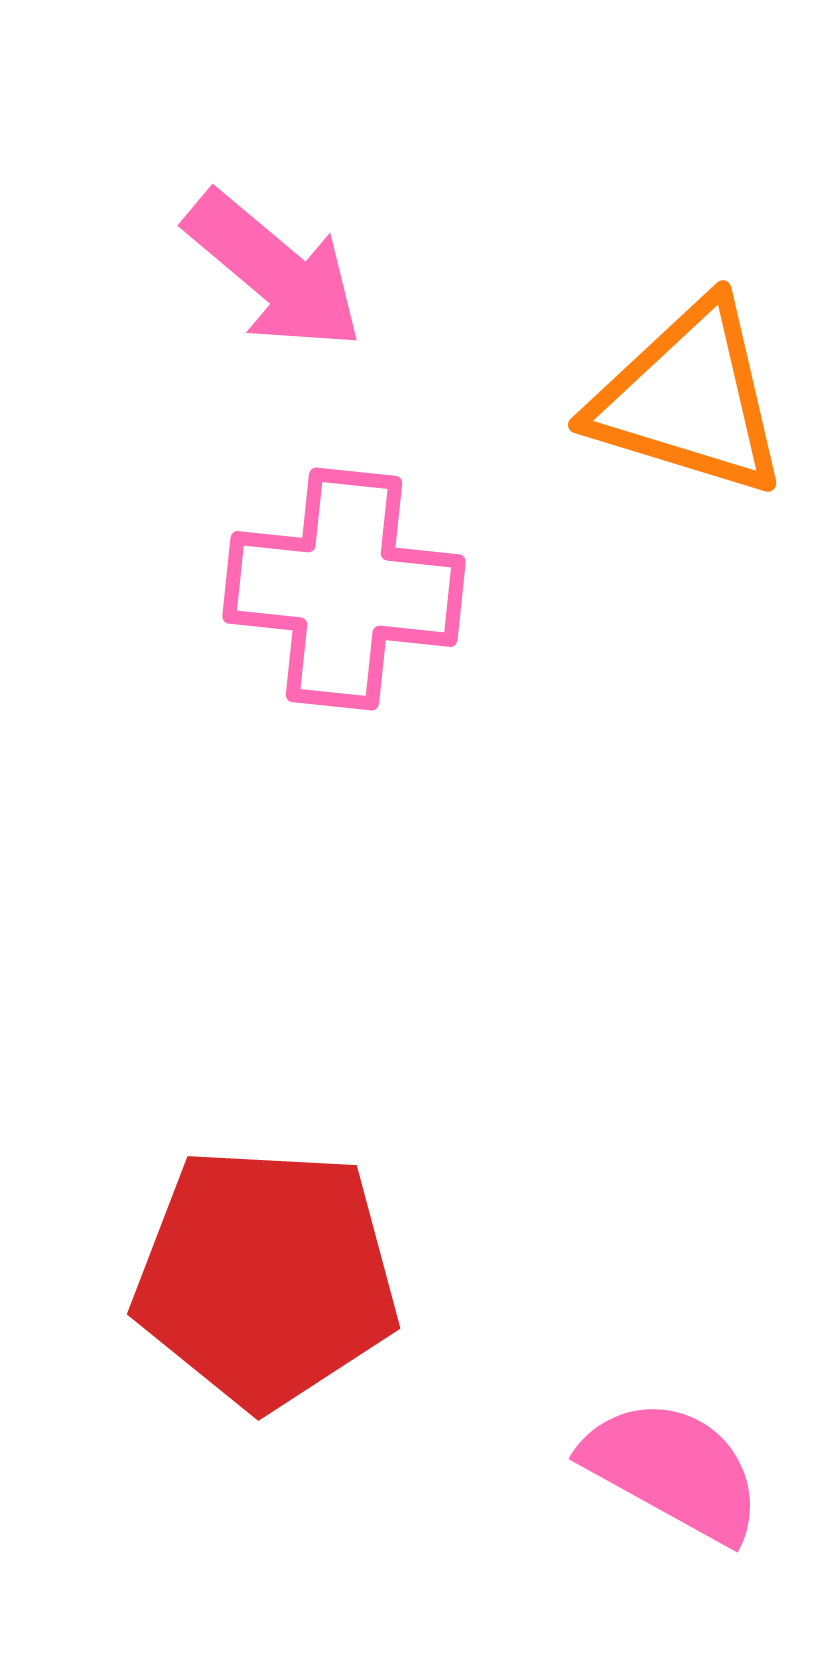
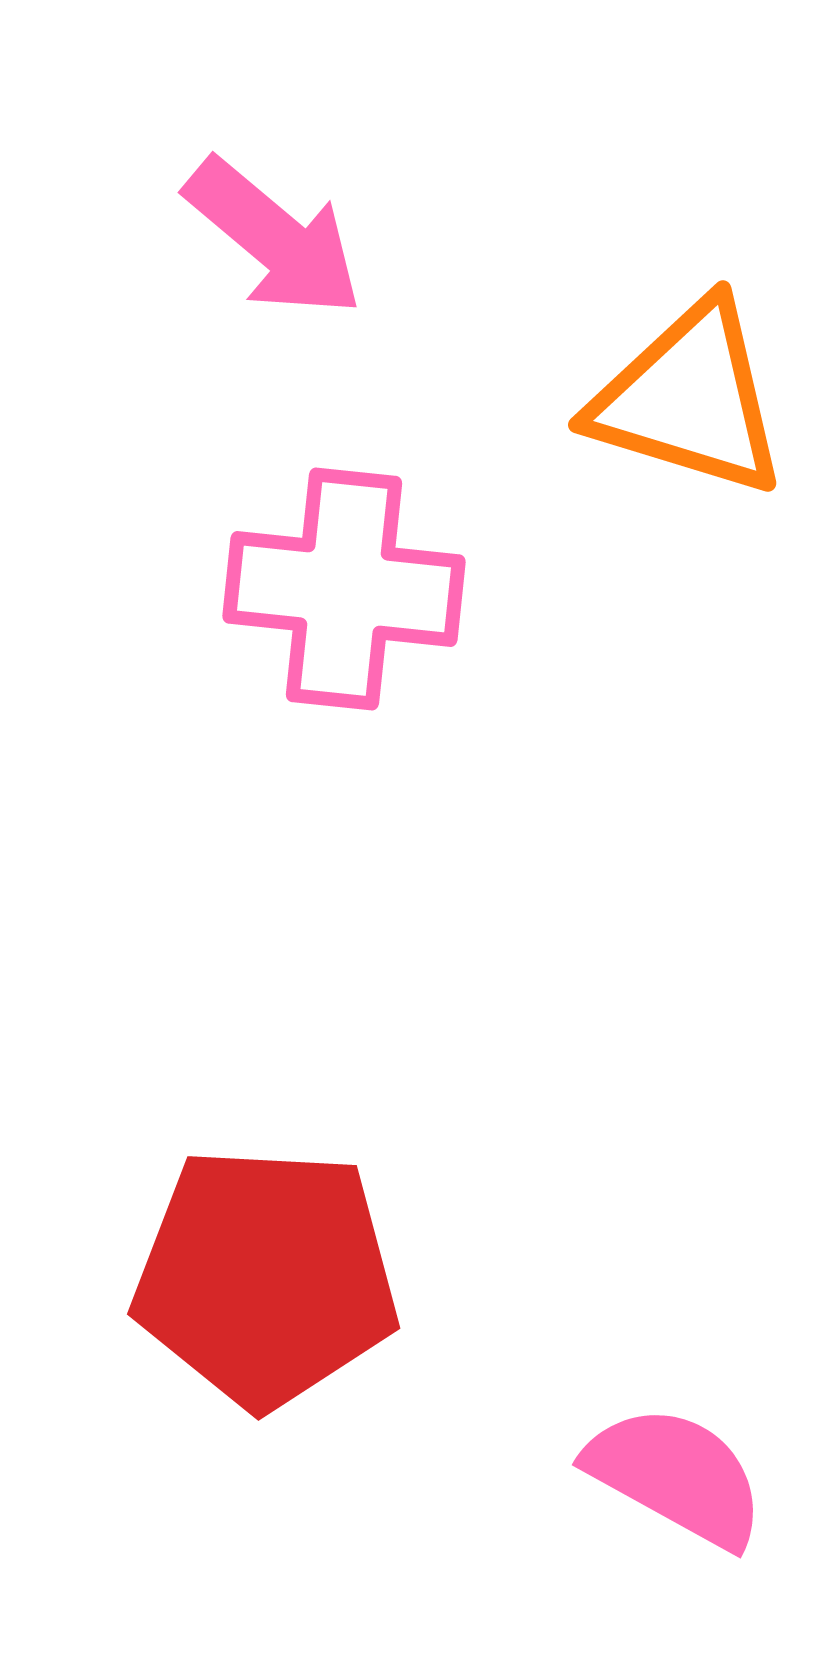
pink arrow: moved 33 px up
pink semicircle: moved 3 px right, 6 px down
